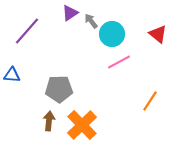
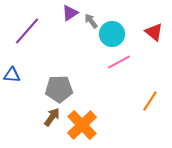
red triangle: moved 4 px left, 2 px up
brown arrow: moved 3 px right, 4 px up; rotated 30 degrees clockwise
